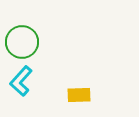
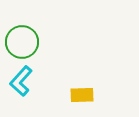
yellow rectangle: moved 3 px right
